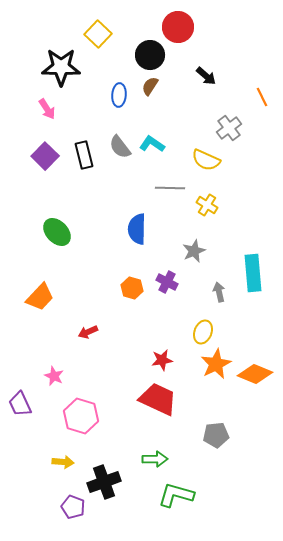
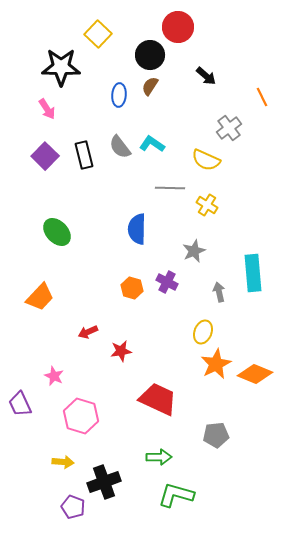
red star: moved 41 px left, 9 px up
green arrow: moved 4 px right, 2 px up
